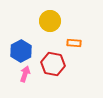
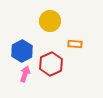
orange rectangle: moved 1 px right, 1 px down
blue hexagon: moved 1 px right
red hexagon: moved 2 px left; rotated 25 degrees clockwise
